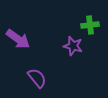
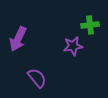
purple arrow: rotated 80 degrees clockwise
purple star: rotated 24 degrees counterclockwise
